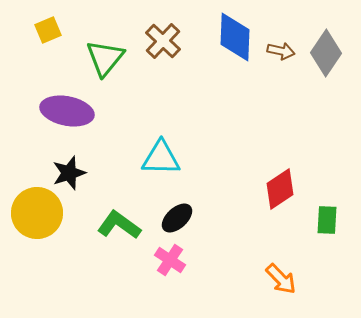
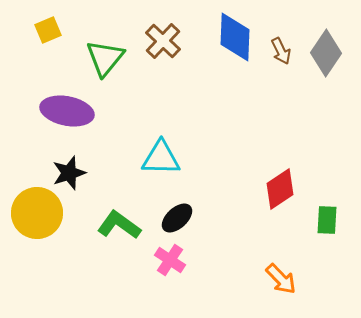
brown arrow: rotated 52 degrees clockwise
